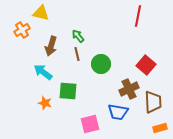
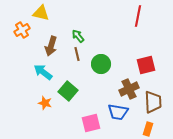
red square: rotated 36 degrees clockwise
green square: rotated 36 degrees clockwise
pink square: moved 1 px right, 1 px up
orange rectangle: moved 12 px left, 1 px down; rotated 56 degrees counterclockwise
